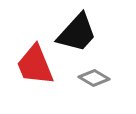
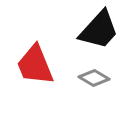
black trapezoid: moved 22 px right, 3 px up
